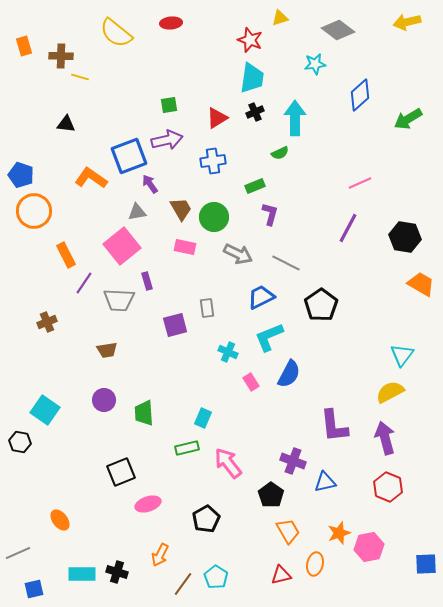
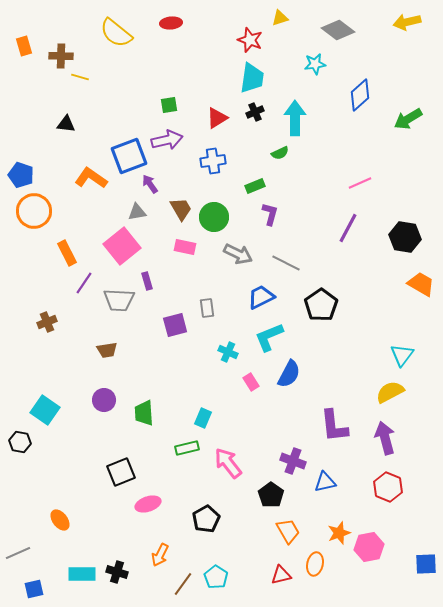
orange rectangle at (66, 255): moved 1 px right, 2 px up
